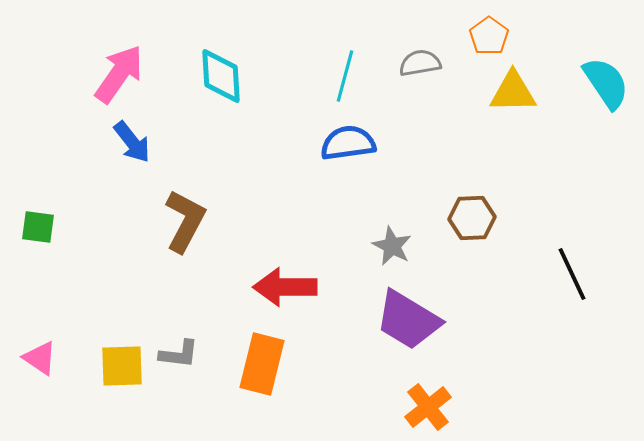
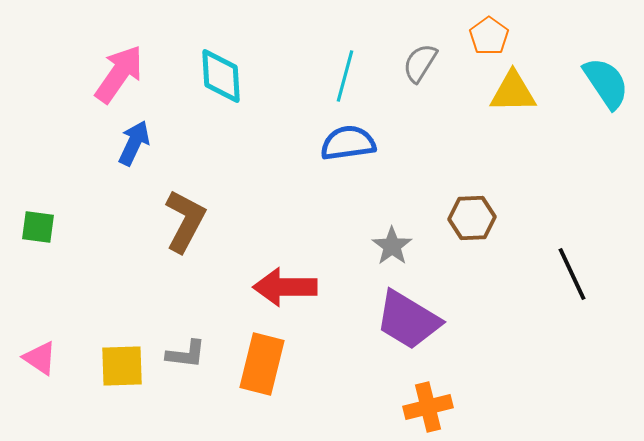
gray semicircle: rotated 48 degrees counterclockwise
blue arrow: moved 2 px right, 1 px down; rotated 117 degrees counterclockwise
gray star: rotated 9 degrees clockwise
gray L-shape: moved 7 px right
orange cross: rotated 24 degrees clockwise
